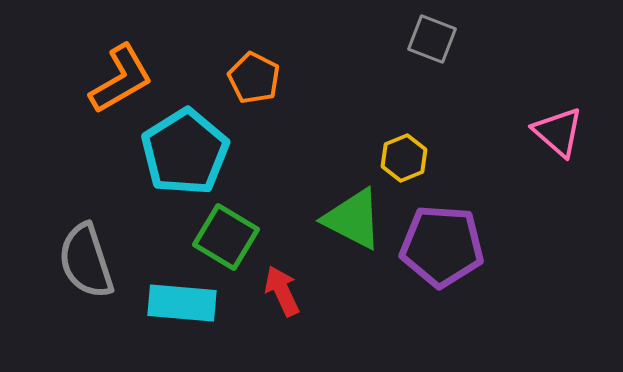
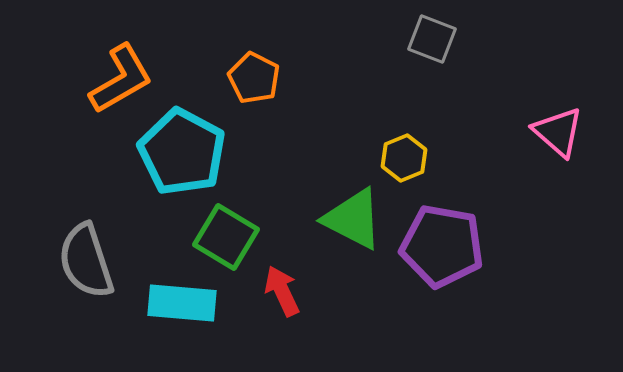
cyan pentagon: moved 3 px left; rotated 12 degrees counterclockwise
purple pentagon: rotated 6 degrees clockwise
